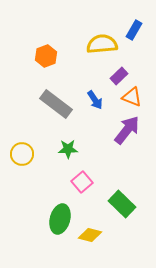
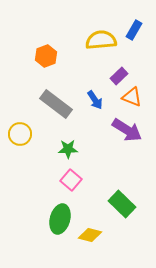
yellow semicircle: moved 1 px left, 4 px up
purple arrow: rotated 84 degrees clockwise
yellow circle: moved 2 px left, 20 px up
pink square: moved 11 px left, 2 px up; rotated 10 degrees counterclockwise
